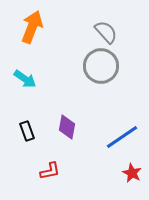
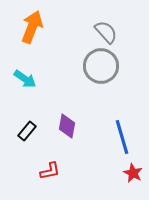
purple diamond: moved 1 px up
black rectangle: rotated 60 degrees clockwise
blue line: rotated 72 degrees counterclockwise
red star: moved 1 px right
